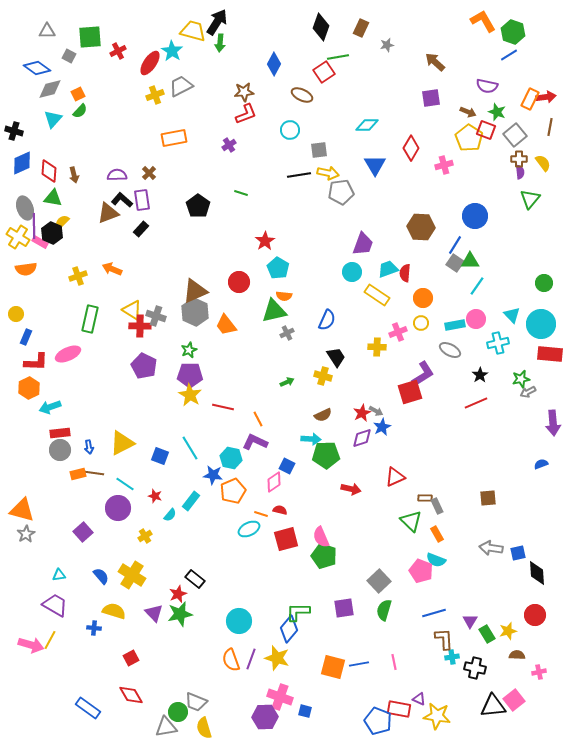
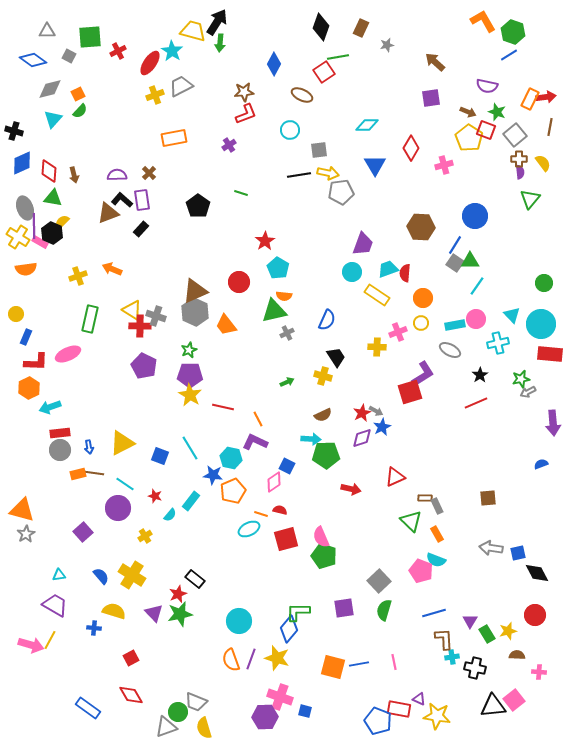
blue diamond at (37, 68): moved 4 px left, 8 px up
black diamond at (537, 573): rotated 25 degrees counterclockwise
pink cross at (539, 672): rotated 16 degrees clockwise
gray triangle at (166, 727): rotated 10 degrees counterclockwise
